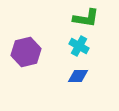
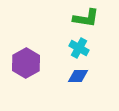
cyan cross: moved 2 px down
purple hexagon: moved 11 px down; rotated 16 degrees counterclockwise
